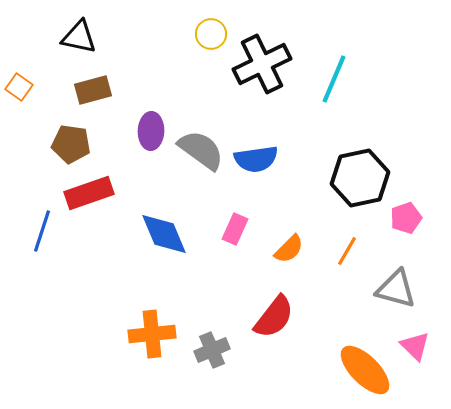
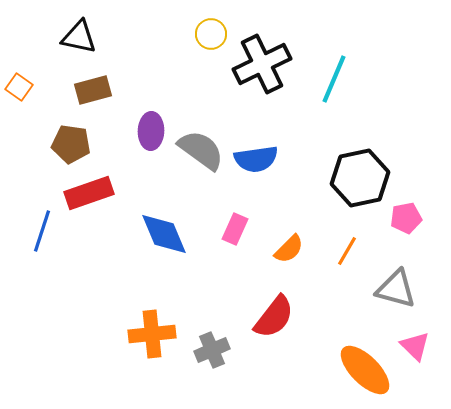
pink pentagon: rotated 8 degrees clockwise
